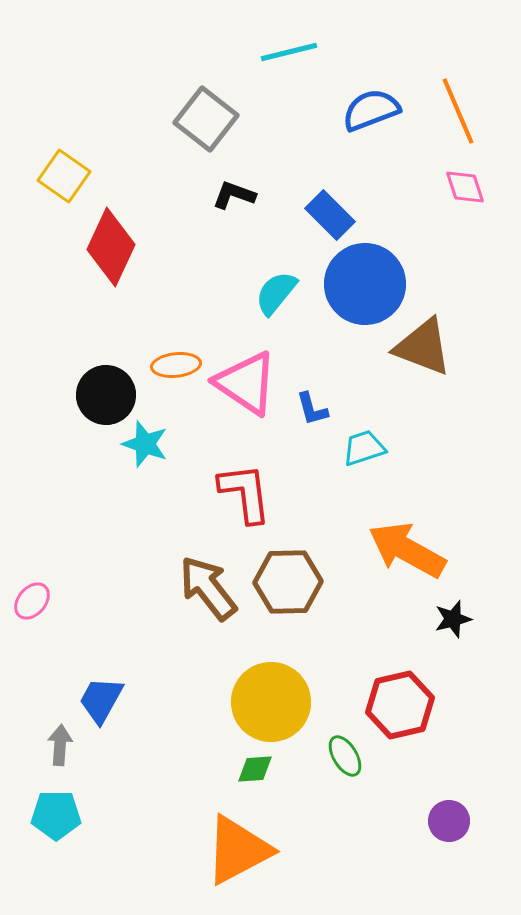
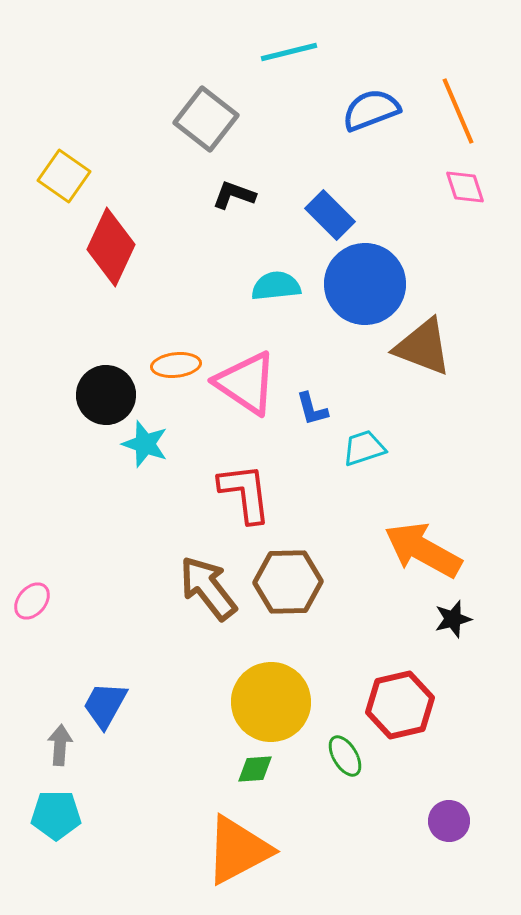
cyan semicircle: moved 7 px up; rotated 45 degrees clockwise
orange arrow: moved 16 px right
blue trapezoid: moved 4 px right, 5 px down
